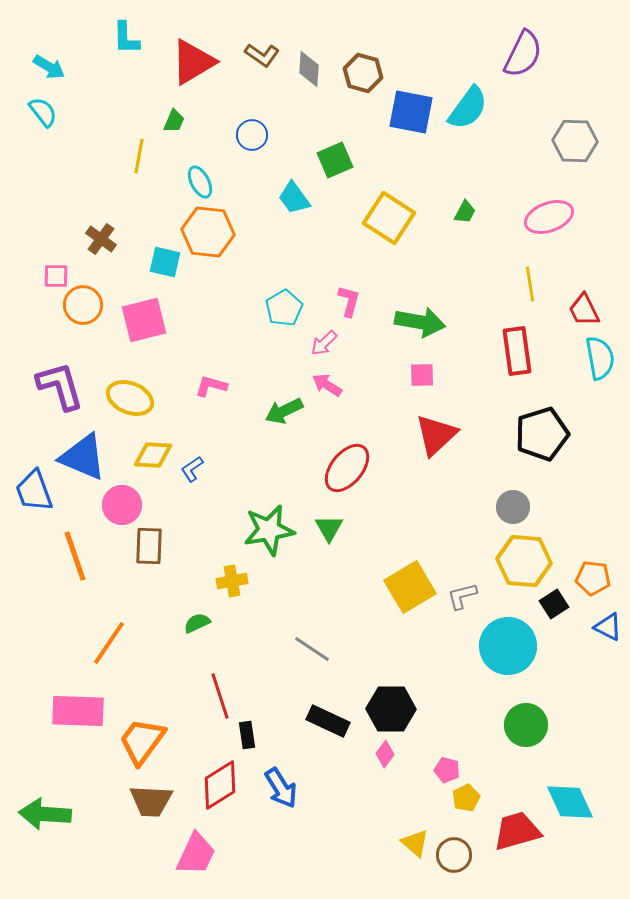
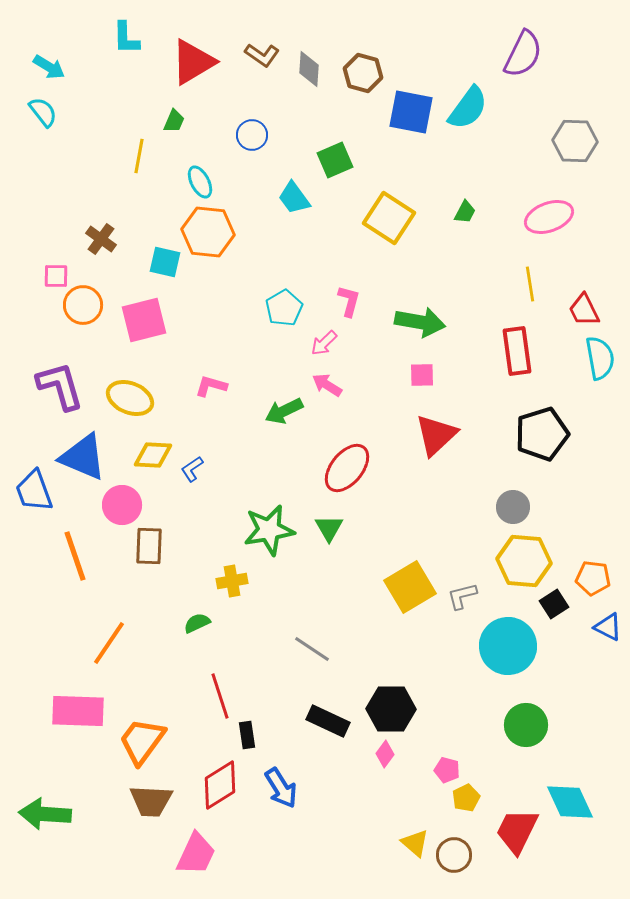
red trapezoid at (517, 831): rotated 48 degrees counterclockwise
